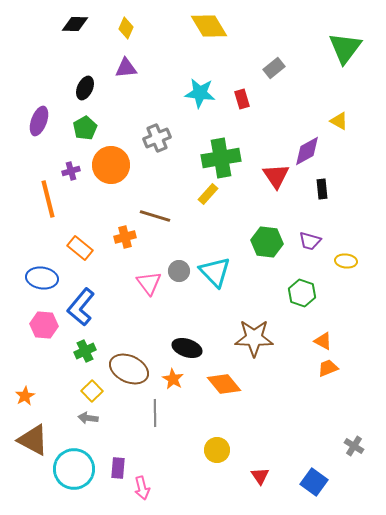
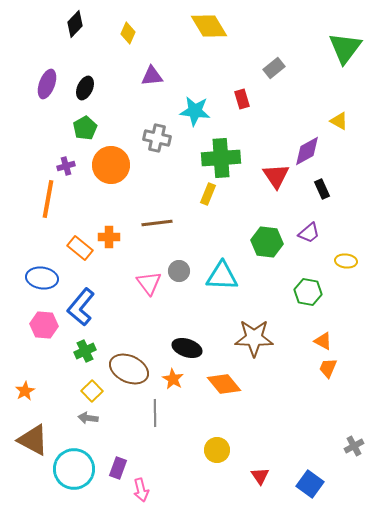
black diamond at (75, 24): rotated 48 degrees counterclockwise
yellow diamond at (126, 28): moved 2 px right, 5 px down
purple triangle at (126, 68): moved 26 px right, 8 px down
cyan star at (200, 93): moved 5 px left, 18 px down
purple ellipse at (39, 121): moved 8 px right, 37 px up
gray cross at (157, 138): rotated 36 degrees clockwise
green cross at (221, 158): rotated 6 degrees clockwise
purple cross at (71, 171): moved 5 px left, 5 px up
black rectangle at (322, 189): rotated 18 degrees counterclockwise
yellow rectangle at (208, 194): rotated 20 degrees counterclockwise
orange line at (48, 199): rotated 24 degrees clockwise
brown line at (155, 216): moved 2 px right, 7 px down; rotated 24 degrees counterclockwise
orange cross at (125, 237): moved 16 px left; rotated 15 degrees clockwise
purple trapezoid at (310, 241): moved 1 px left, 8 px up; rotated 55 degrees counterclockwise
cyan triangle at (215, 272): moved 7 px right, 4 px down; rotated 44 degrees counterclockwise
green hexagon at (302, 293): moved 6 px right, 1 px up; rotated 8 degrees counterclockwise
orange trapezoid at (328, 368): rotated 45 degrees counterclockwise
orange star at (25, 396): moved 5 px up
gray cross at (354, 446): rotated 30 degrees clockwise
purple rectangle at (118, 468): rotated 15 degrees clockwise
blue square at (314, 482): moved 4 px left, 2 px down
pink arrow at (142, 488): moved 1 px left, 2 px down
